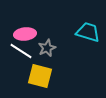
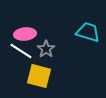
gray star: moved 1 px left, 1 px down; rotated 12 degrees counterclockwise
yellow square: moved 1 px left
